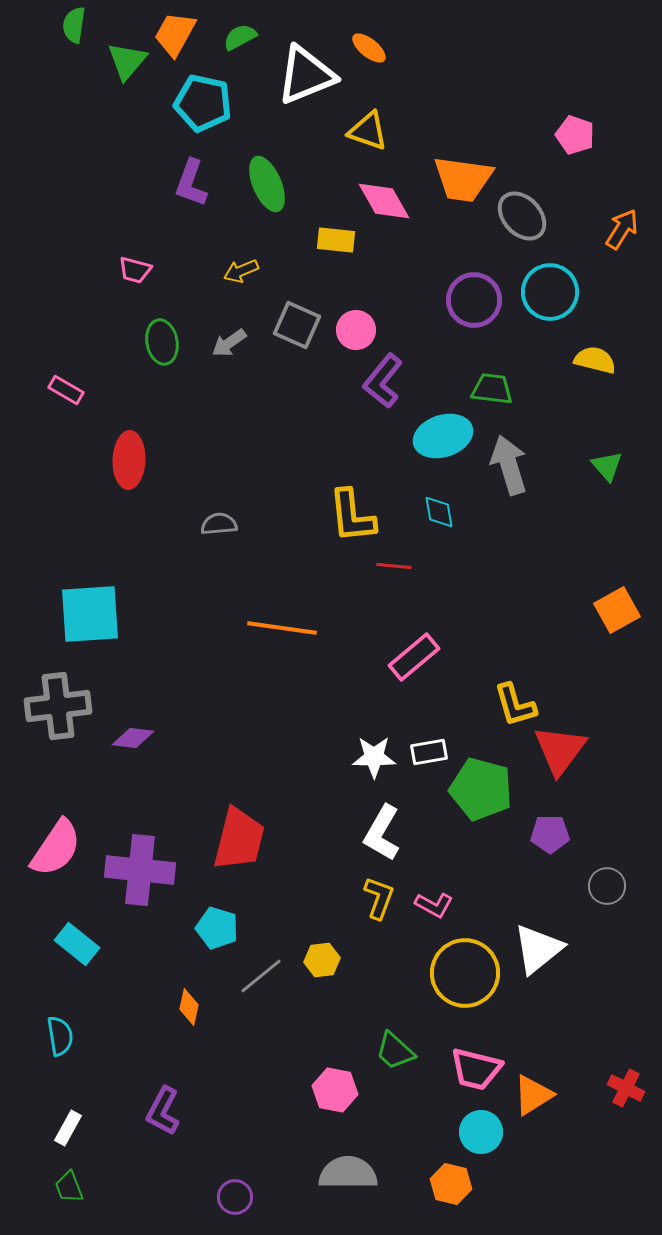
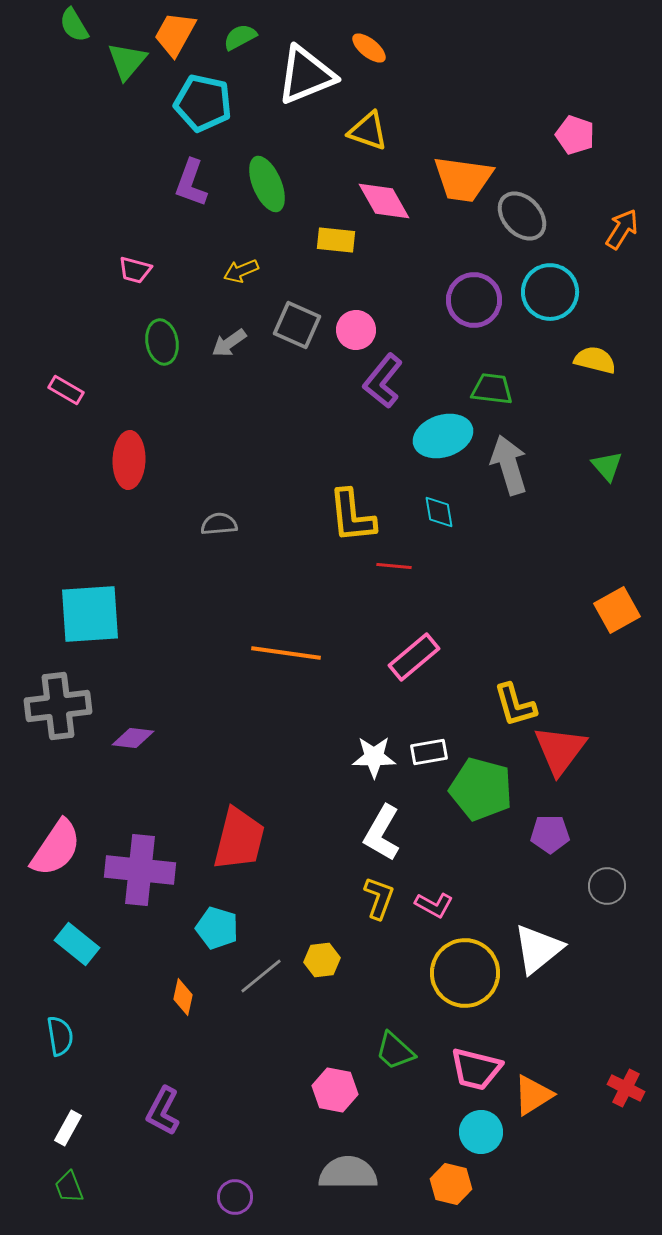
green semicircle at (74, 25): rotated 39 degrees counterclockwise
orange line at (282, 628): moved 4 px right, 25 px down
orange diamond at (189, 1007): moved 6 px left, 10 px up
